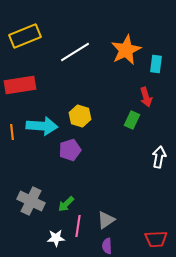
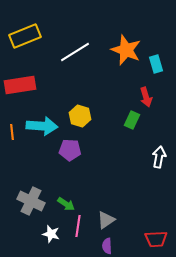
orange star: rotated 24 degrees counterclockwise
cyan rectangle: rotated 24 degrees counterclockwise
purple pentagon: rotated 20 degrees clockwise
green arrow: rotated 102 degrees counterclockwise
white star: moved 5 px left, 4 px up; rotated 18 degrees clockwise
